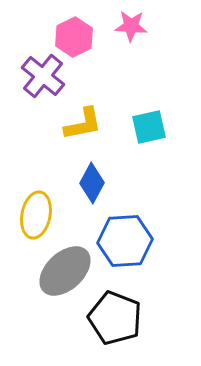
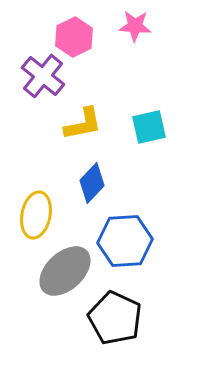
pink star: moved 4 px right
blue diamond: rotated 15 degrees clockwise
black pentagon: rotated 4 degrees clockwise
